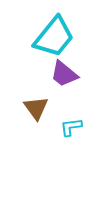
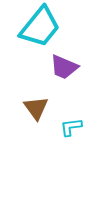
cyan trapezoid: moved 14 px left, 10 px up
purple trapezoid: moved 7 px up; rotated 16 degrees counterclockwise
